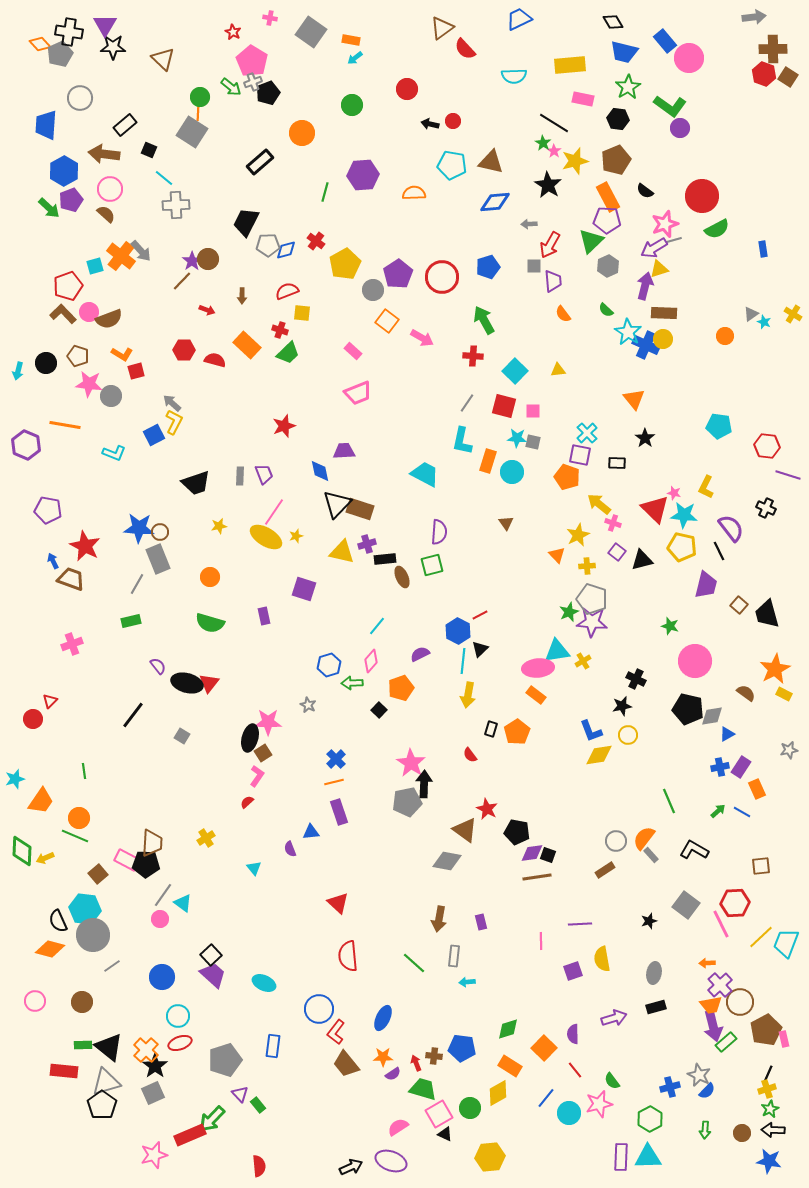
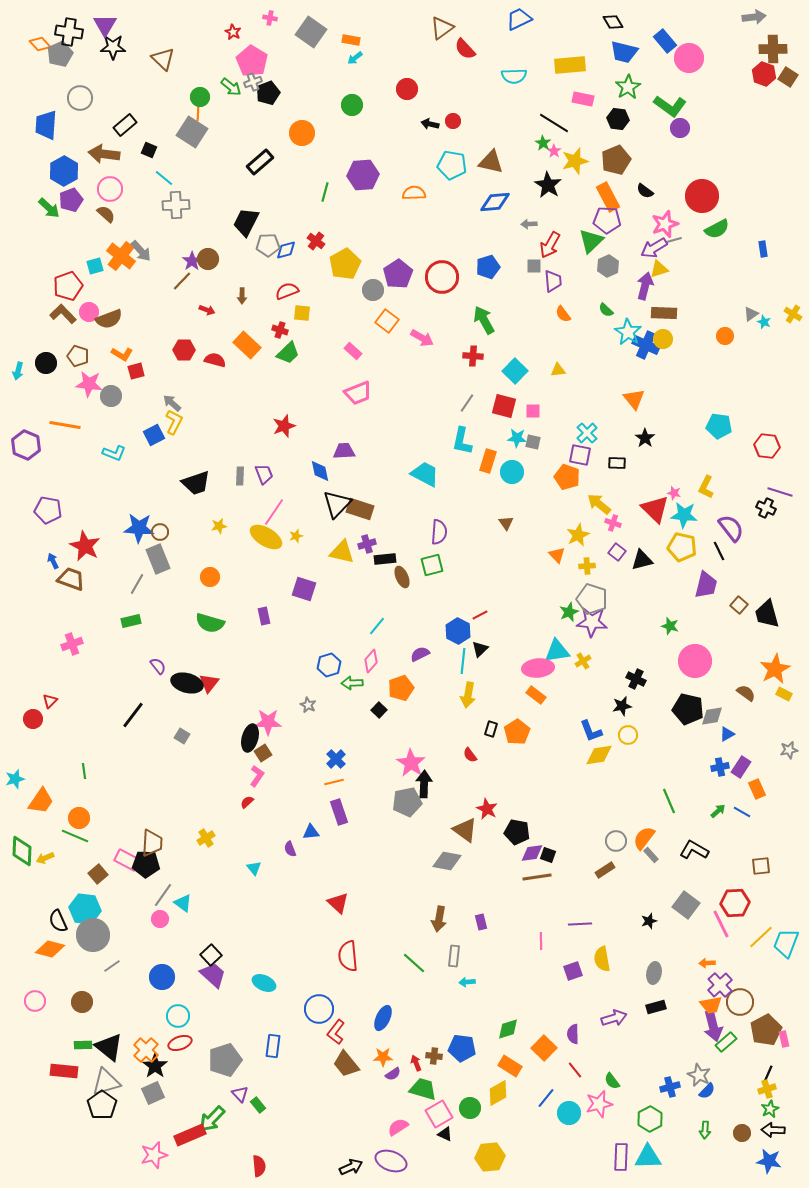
purple line at (788, 475): moved 8 px left, 17 px down
